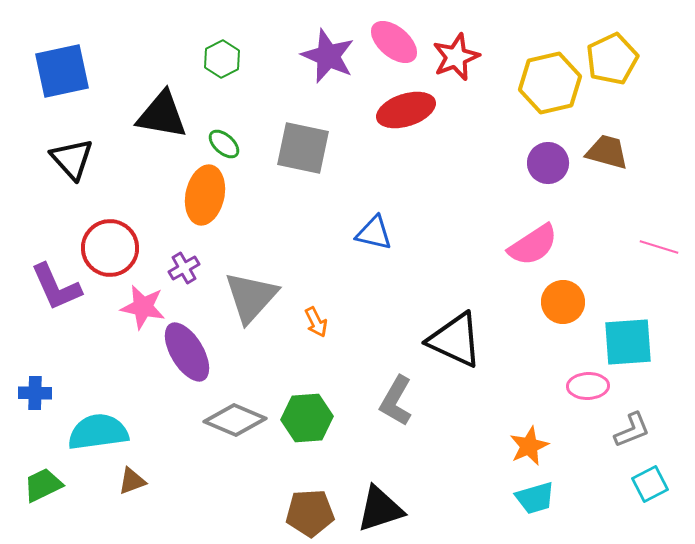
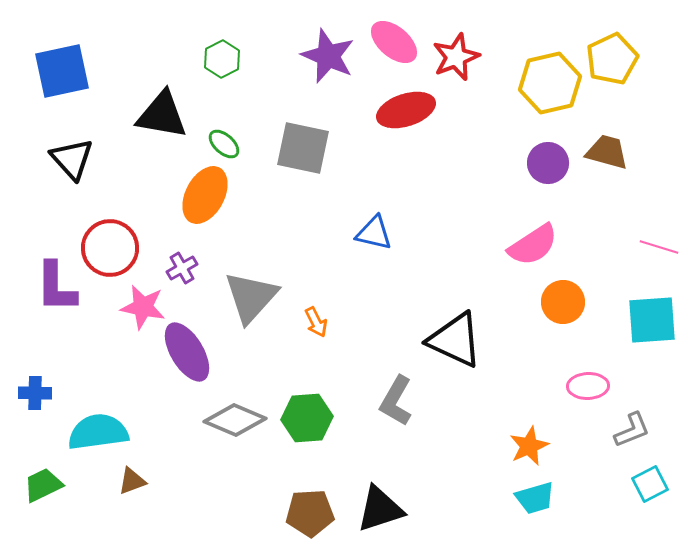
orange ellipse at (205, 195): rotated 16 degrees clockwise
purple cross at (184, 268): moved 2 px left
purple L-shape at (56, 287): rotated 24 degrees clockwise
cyan square at (628, 342): moved 24 px right, 22 px up
